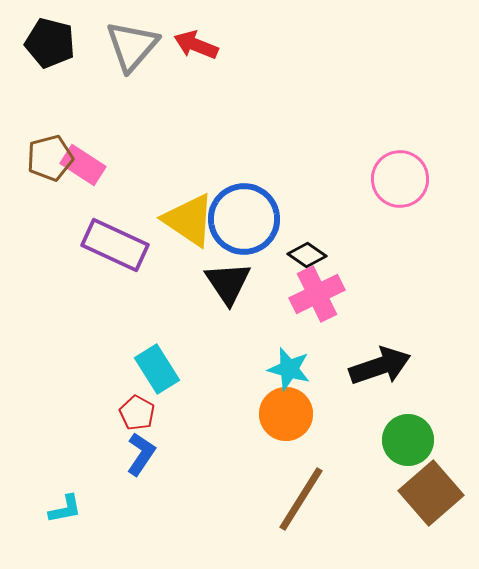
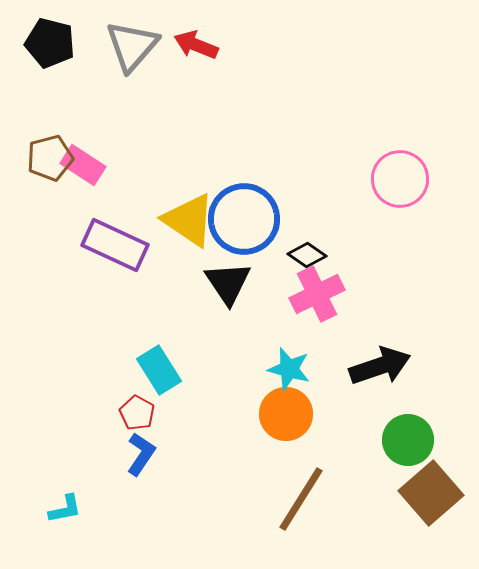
cyan rectangle: moved 2 px right, 1 px down
